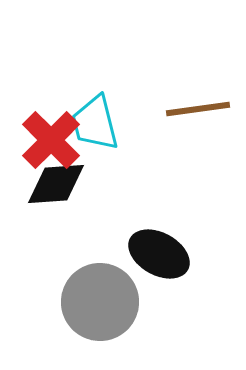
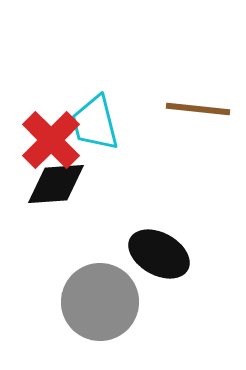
brown line: rotated 14 degrees clockwise
